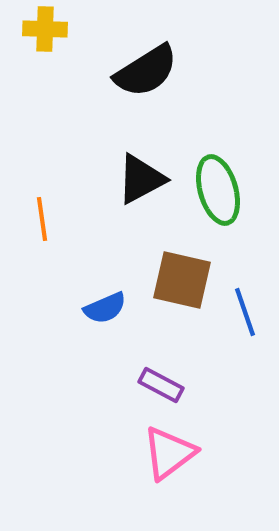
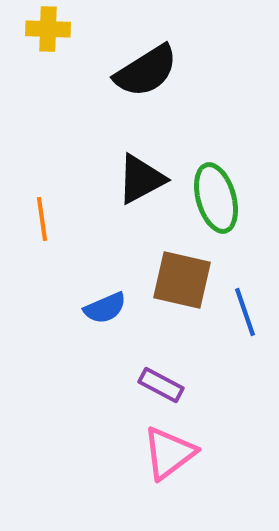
yellow cross: moved 3 px right
green ellipse: moved 2 px left, 8 px down
